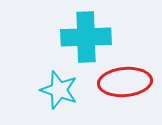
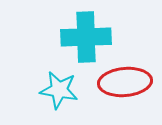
cyan star: rotated 9 degrees counterclockwise
